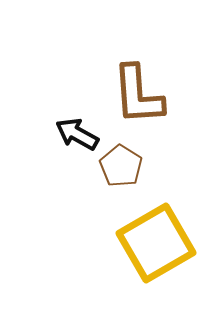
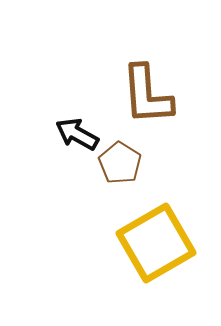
brown L-shape: moved 9 px right
brown pentagon: moved 1 px left, 3 px up
